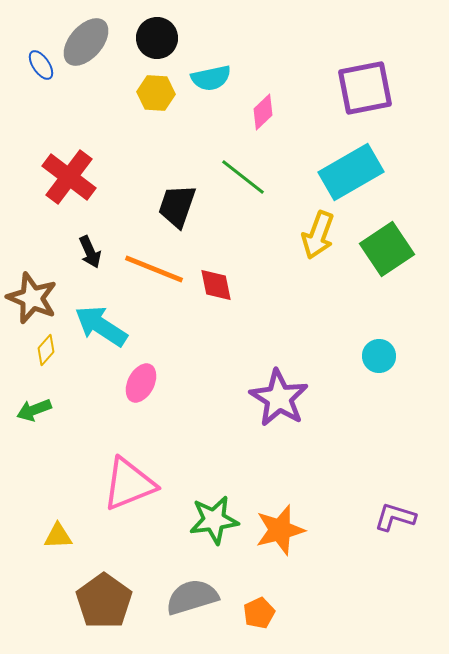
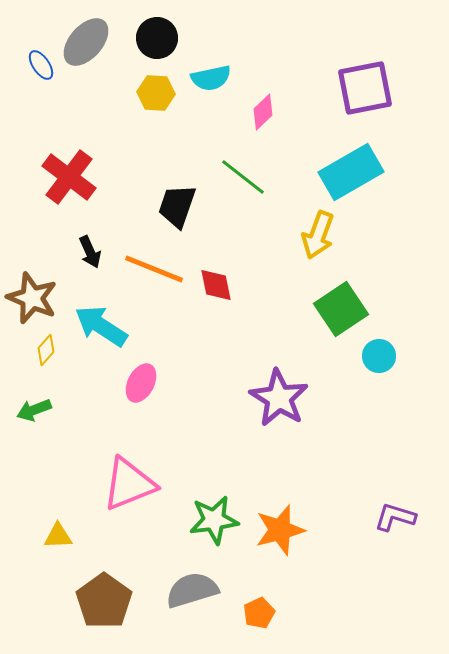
green square: moved 46 px left, 60 px down
gray semicircle: moved 7 px up
